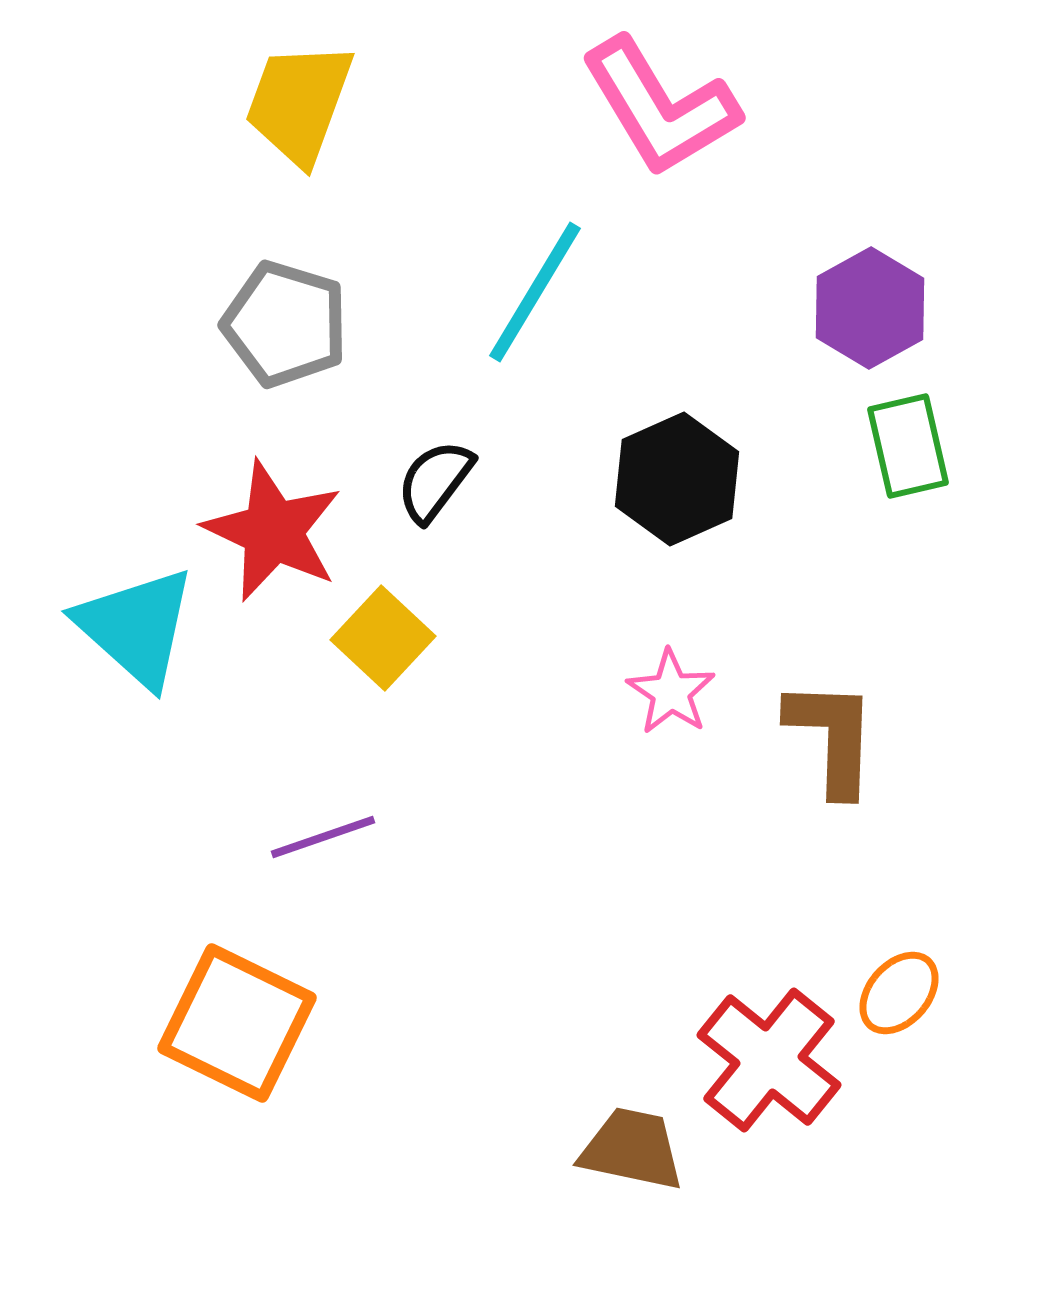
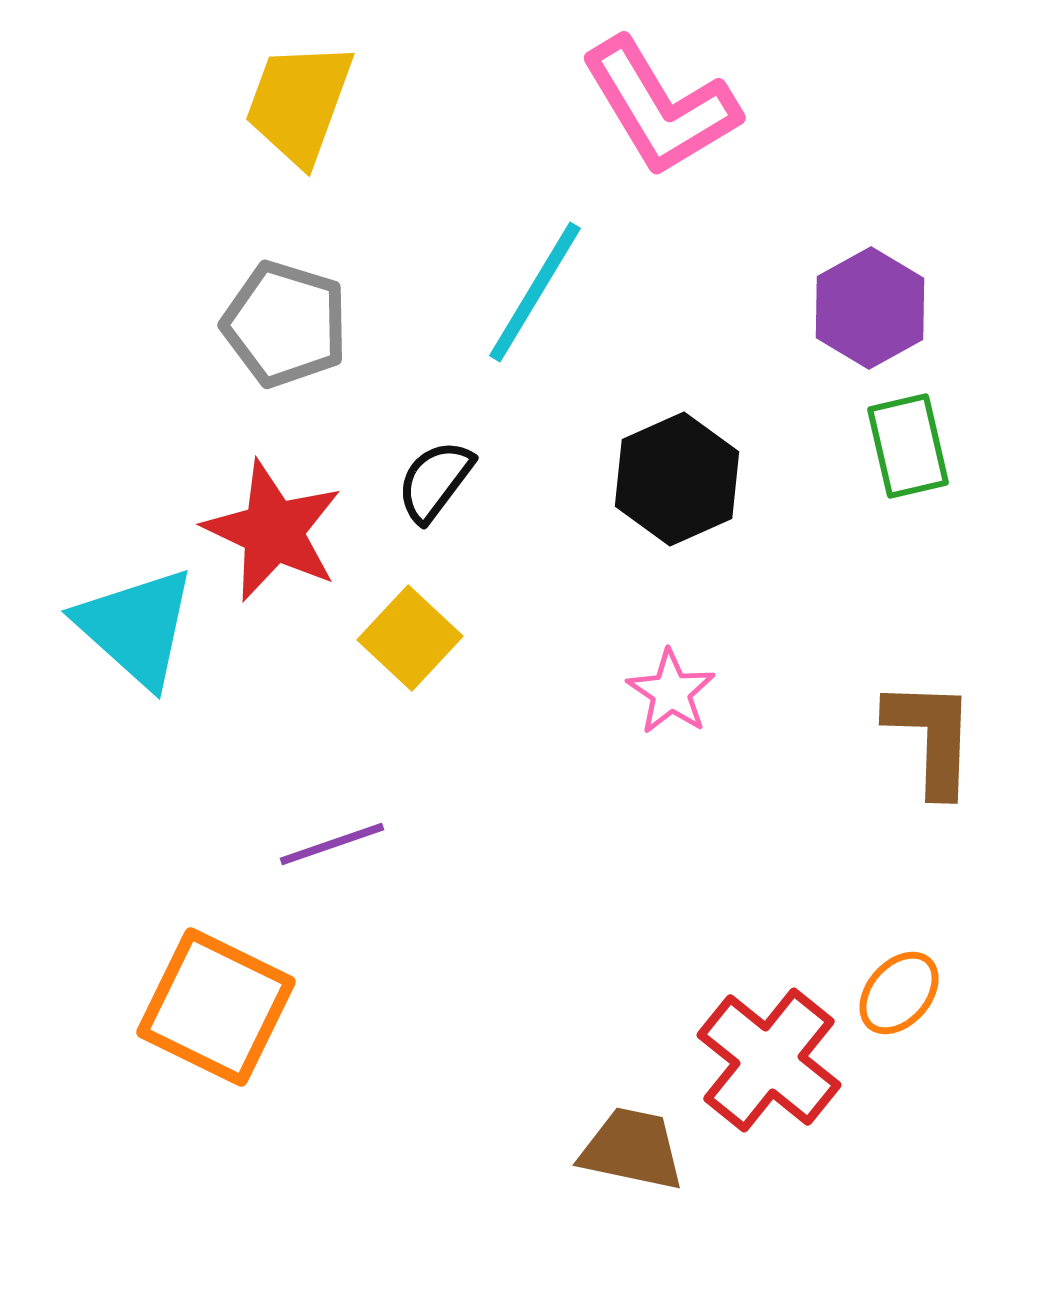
yellow square: moved 27 px right
brown L-shape: moved 99 px right
purple line: moved 9 px right, 7 px down
orange square: moved 21 px left, 16 px up
